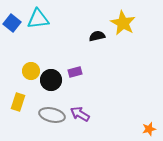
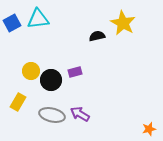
blue square: rotated 24 degrees clockwise
yellow rectangle: rotated 12 degrees clockwise
